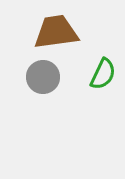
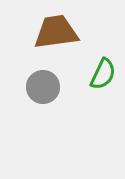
gray circle: moved 10 px down
